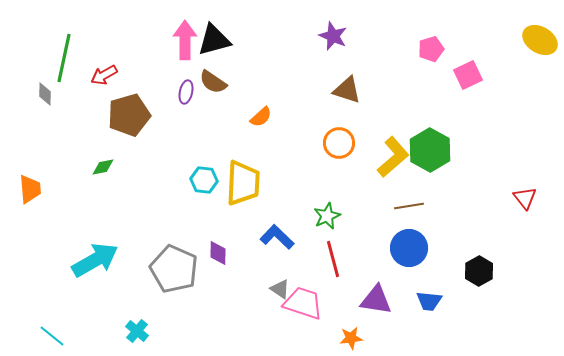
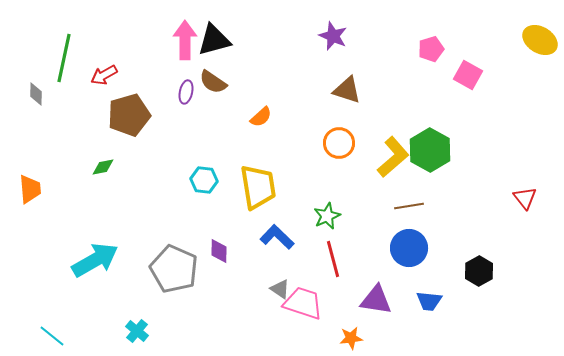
pink square: rotated 36 degrees counterclockwise
gray diamond: moved 9 px left
yellow trapezoid: moved 15 px right, 4 px down; rotated 12 degrees counterclockwise
purple diamond: moved 1 px right, 2 px up
